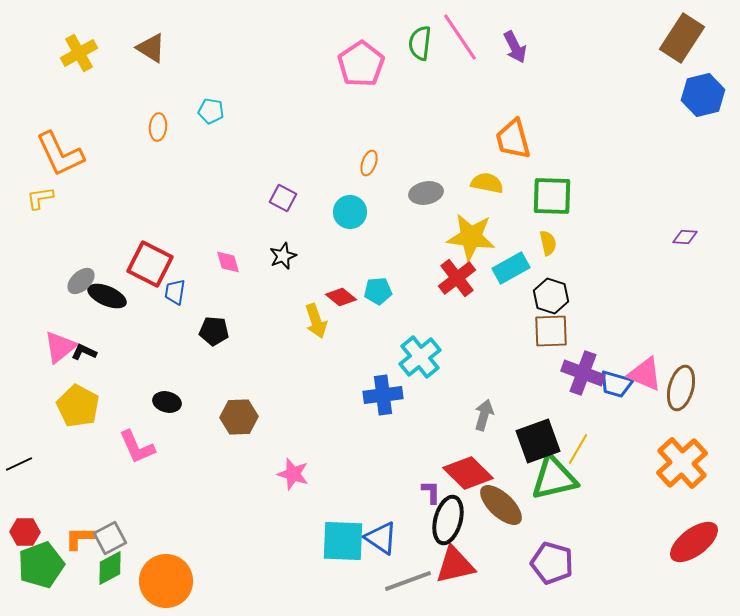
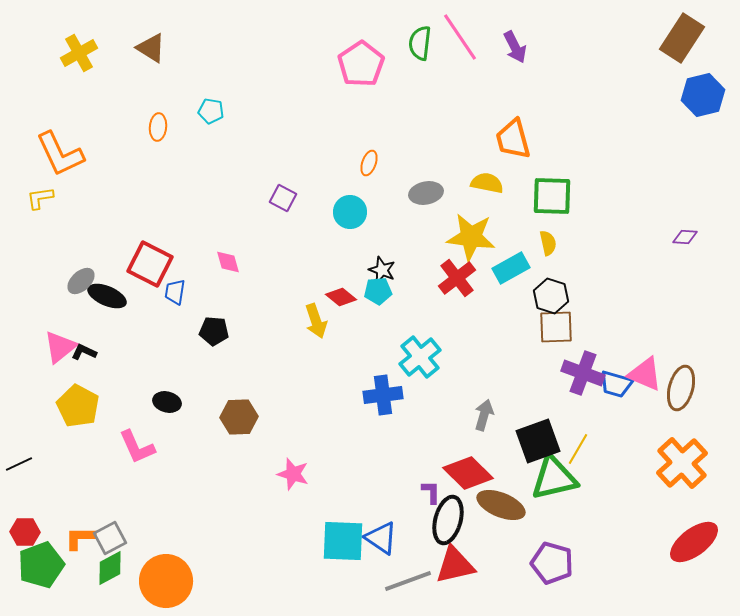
black star at (283, 256): moved 99 px right, 14 px down; rotated 28 degrees counterclockwise
brown square at (551, 331): moved 5 px right, 4 px up
brown ellipse at (501, 505): rotated 21 degrees counterclockwise
